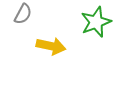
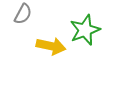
green star: moved 11 px left, 8 px down
